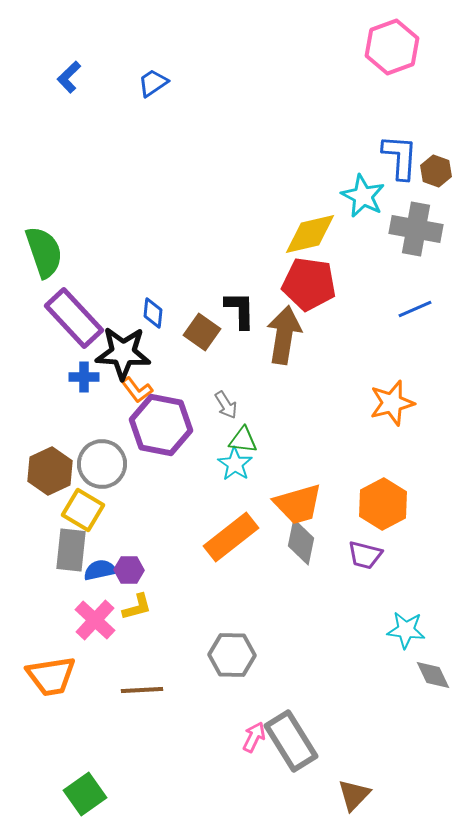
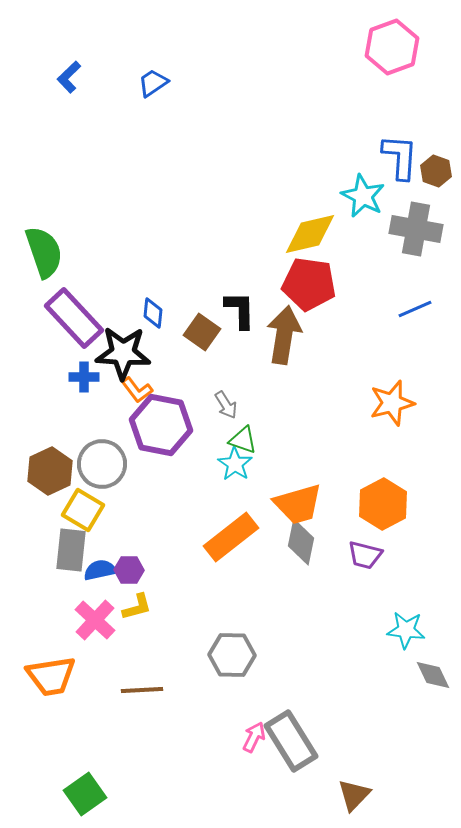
green triangle at (243, 440): rotated 12 degrees clockwise
